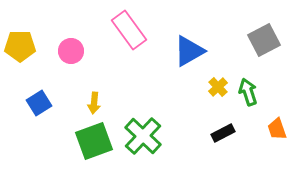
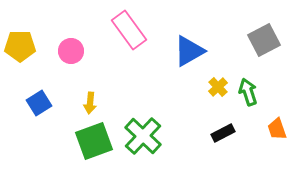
yellow arrow: moved 4 px left
